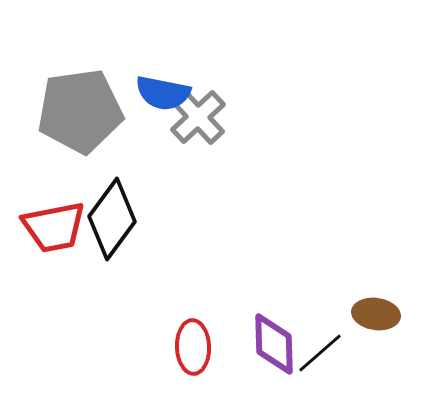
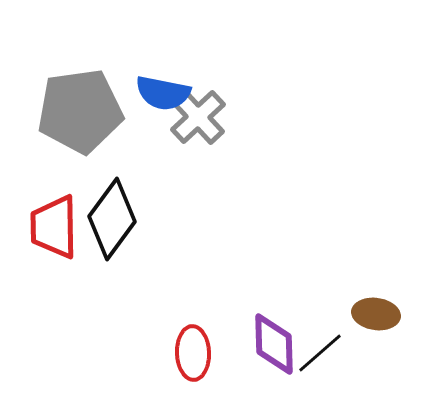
red trapezoid: rotated 100 degrees clockwise
red ellipse: moved 6 px down
